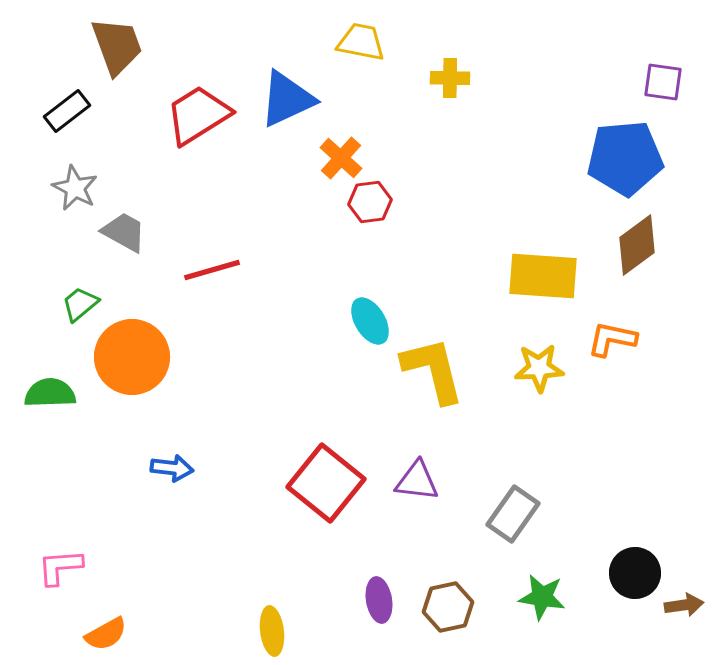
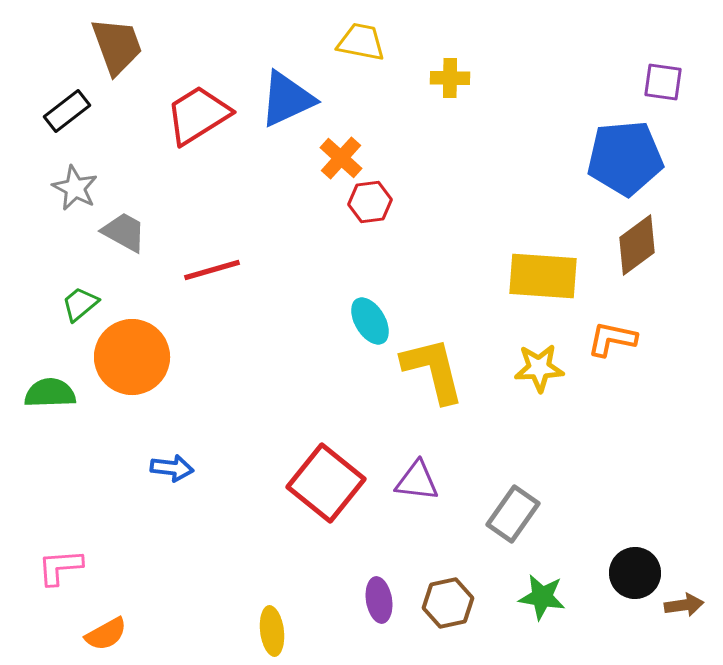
brown hexagon: moved 4 px up
